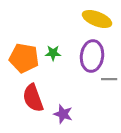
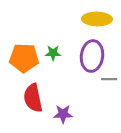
yellow ellipse: rotated 20 degrees counterclockwise
orange pentagon: rotated 8 degrees counterclockwise
red semicircle: rotated 8 degrees clockwise
purple star: rotated 18 degrees counterclockwise
